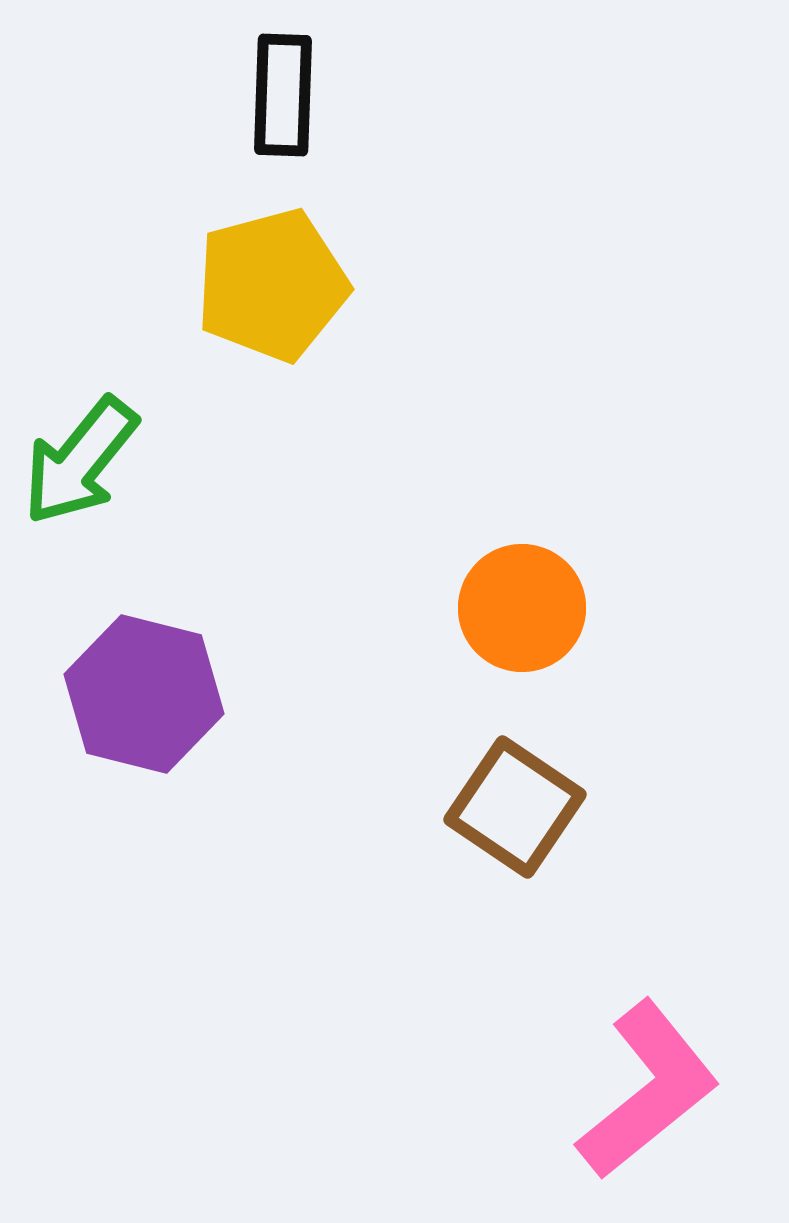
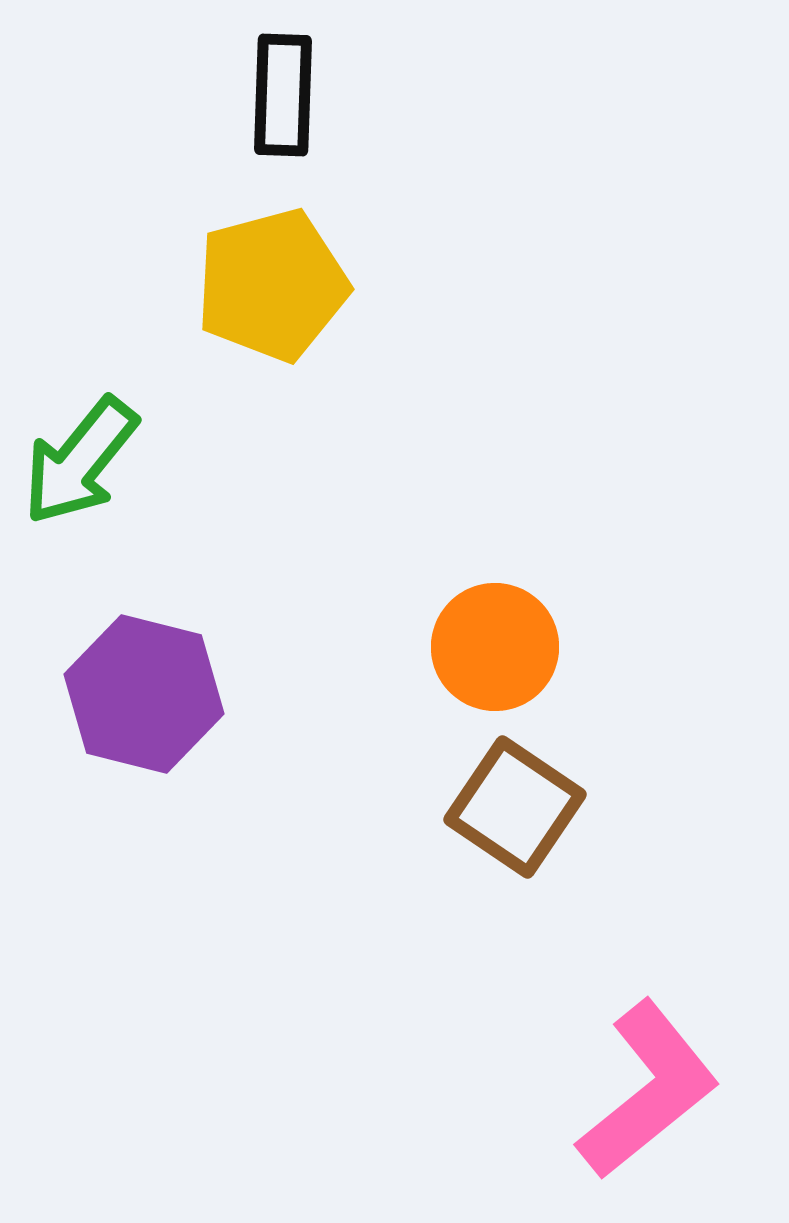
orange circle: moved 27 px left, 39 px down
